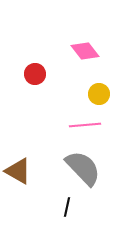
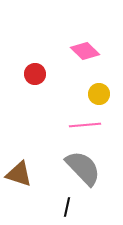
pink diamond: rotated 8 degrees counterclockwise
brown triangle: moved 1 px right, 3 px down; rotated 12 degrees counterclockwise
